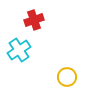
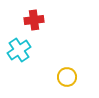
red cross: rotated 12 degrees clockwise
